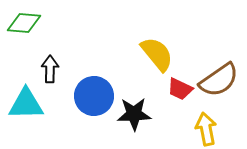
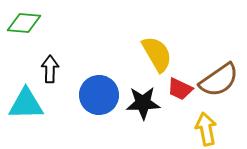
yellow semicircle: rotated 9 degrees clockwise
blue circle: moved 5 px right, 1 px up
black star: moved 9 px right, 11 px up
